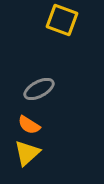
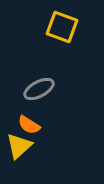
yellow square: moved 7 px down
yellow triangle: moved 8 px left, 7 px up
